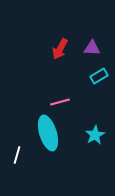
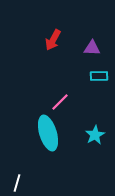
red arrow: moved 7 px left, 9 px up
cyan rectangle: rotated 30 degrees clockwise
pink line: rotated 30 degrees counterclockwise
white line: moved 28 px down
